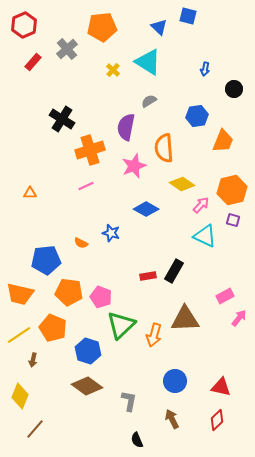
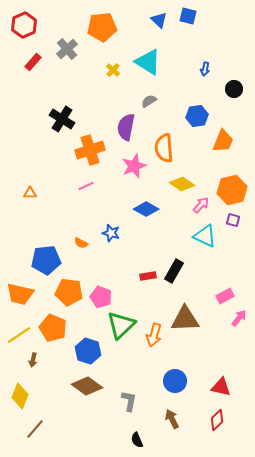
blue triangle at (159, 27): moved 7 px up
